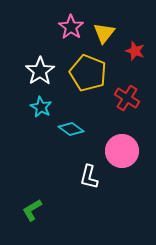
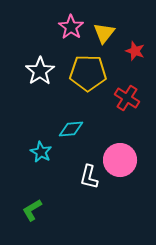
yellow pentagon: rotated 21 degrees counterclockwise
cyan star: moved 45 px down
cyan diamond: rotated 40 degrees counterclockwise
pink circle: moved 2 px left, 9 px down
